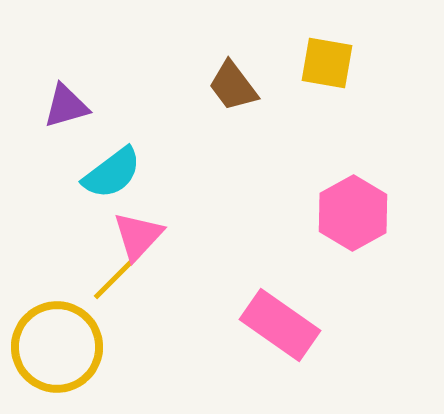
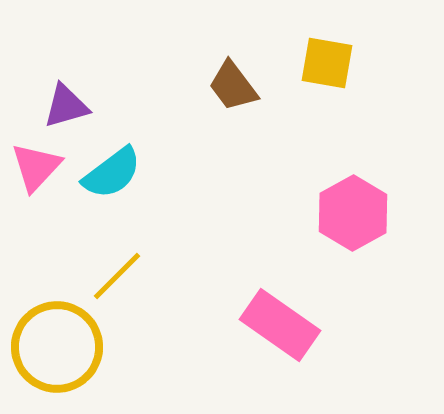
pink triangle: moved 102 px left, 69 px up
